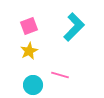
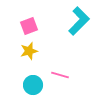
cyan L-shape: moved 5 px right, 6 px up
yellow star: rotated 12 degrees clockwise
